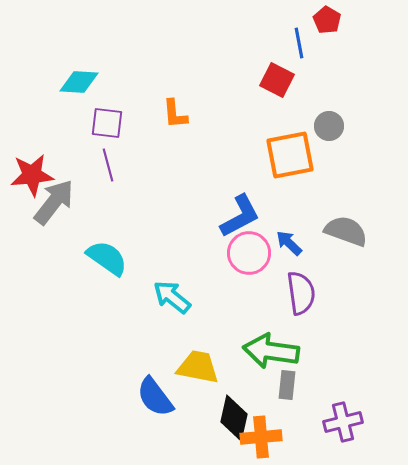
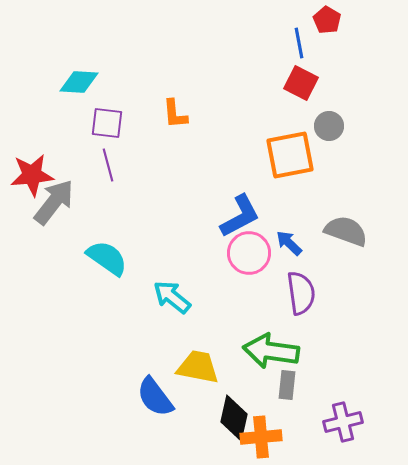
red square: moved 24 px right, 3 px down
